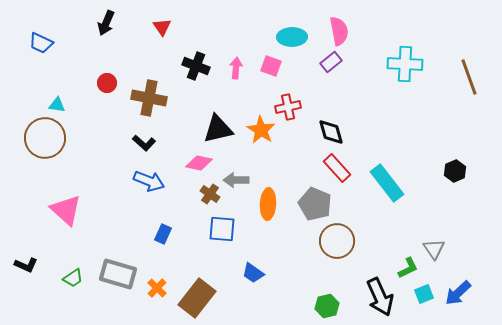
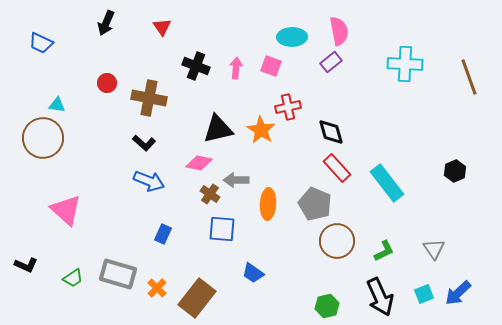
brown circle at (45, 138): moved 2 px left
green L-shape at (408, 268): moved 24 px left, 17 px up
